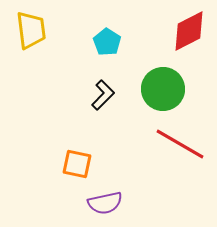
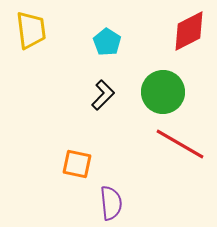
green circle: moved 3 px down
purple semicircle: moved 6 px right; rotated 84 degrees counterclockwise
